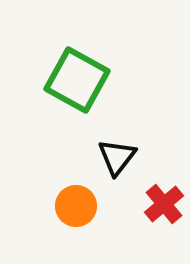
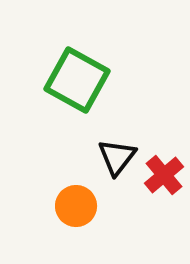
red cross: moved 29 px up
